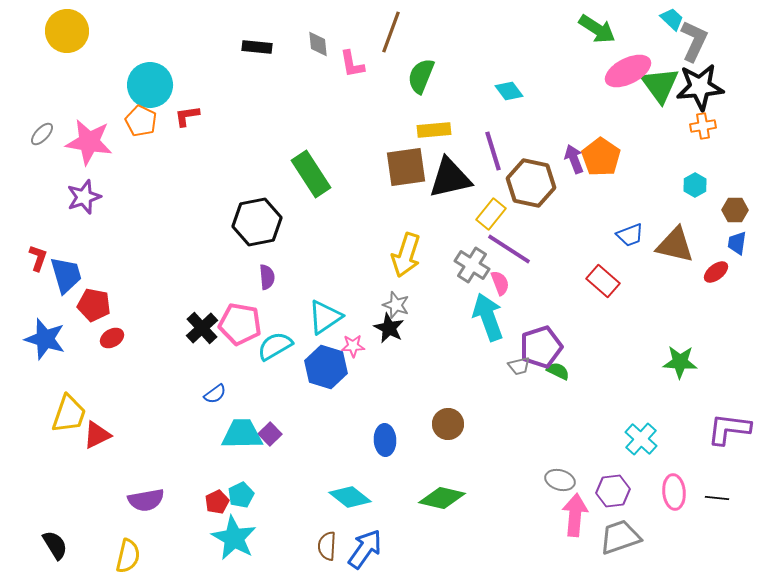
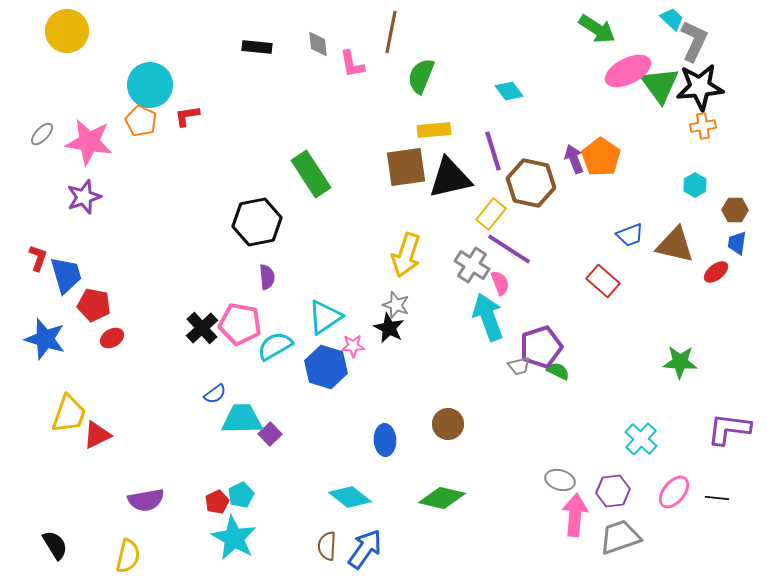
brown line at (391, 32): rotated 9 degrees counterclockwise
cyan trapezoid at (242, 434): moved 15 px up
pink ellipse at (674, 492): rotated 44 degrees clockwise
